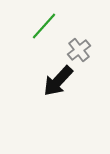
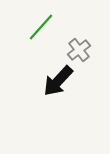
green line: moved 3 px left, 1 px down
